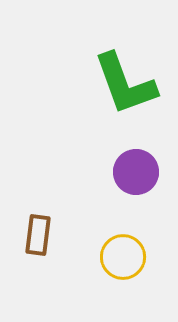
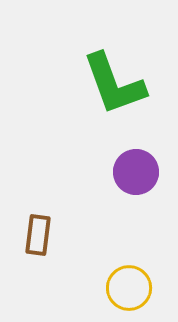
green L-shape: moved 11 px left
yellow circle: moved 6 px right, 31 px down
